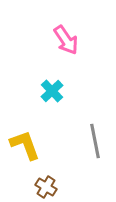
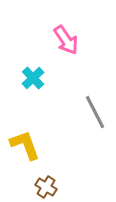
cyan cross: moved 19 px left, 13 px up
gray line: moved 29 px up; rotated 16 degrees counterclockwise
